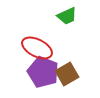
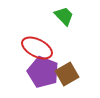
green trapezoid: moved 3 px left; rotated 110 degrees counterclockwise
